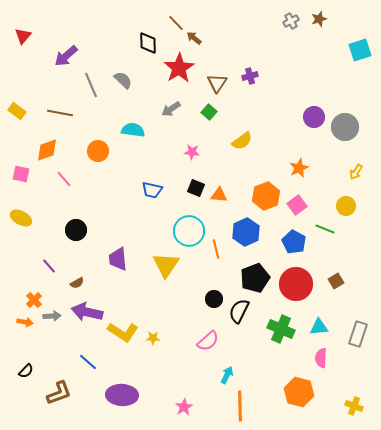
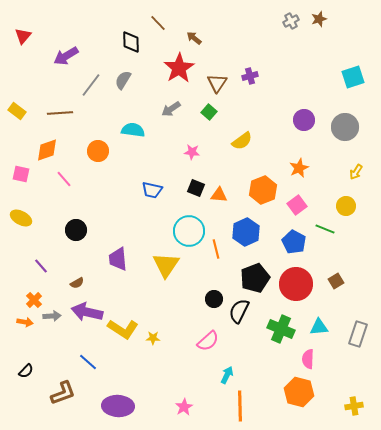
brown line at (176, 23): moved 18 px left
black diamond at (148, 43): moved 17 px left, 1 px up
cyan square at (360, 50): moved 7 px left, 27 px down
purple arrow at (66, 56): rotated 10 degrees clockwise
gray semicircle at (123, 80): rotated 102 degrees counterclockwise
gray line at (91, 85): rotated 60 degrees clockwise
brown line at (60, 113): rotated 15 degrees counterclockwise
purple circle at (314, 117): moved 10 px left, 3 px down
orange hexagon at (266, 196): moved 3 px left, 6 px up
purple line at (49, 266): moved 8 px left
yellow L-shape at (123, 332): moved 3 px up
pink semicircle at (321, 358): moved 13 px left, 1 px down
brown L-shape at (59, 393): moved 4 px right
purple ellipse at (122, 395): moved 4 px left, 11 px down
yellow cross at (354, 406): rotated 30 degrees counterclockwise
